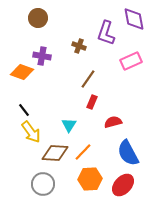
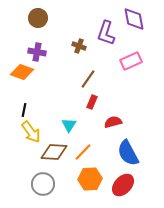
purple cross: moved 5 px left, 4 px up
black line: rotated 48 degrees clockwise
brown diamond: moved 1 px left, 1 px up
